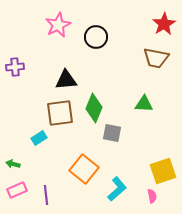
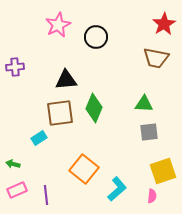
gray square: moved 37 px right, 1 px up; rotated 18 degrees counterclockwise
pink semicircle: rotated 16 degrees clockwise
